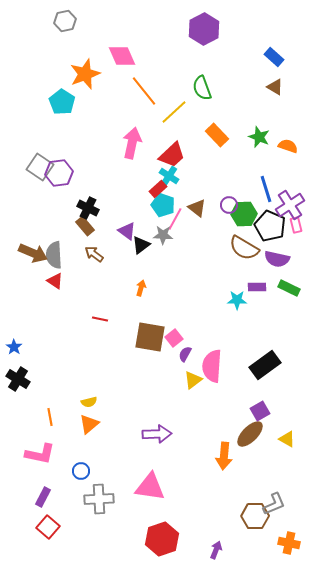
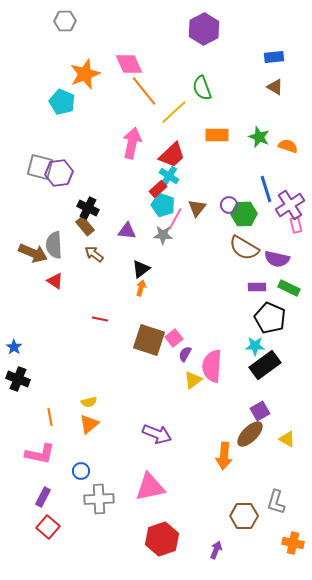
gray hexagon at (65, 21): rotated 10 degrees clockwise
pink diamond at (122, 56): moved 7 px right, 8 px down
blue rectangle at (274, 57): rotated 48 degrees counterclockwise
cyan pentagon at (62, 102): rotated 10 degrees counterclockwise
orange rectangle at (217, 135): rotated 45 degrees counterclockwise
gray square at (40, 167): rotated 20 degrees counterclockwise
brown triangle at (197, 208): rotated 30 degrees clockwise
black pentagon at (270, 226): moved 92 px down
purple triangle at (127, 231): rotated 30 degrees counterclockwise
black triangle at (141, 245): moved 24 px down
gray semicircle at (54, 255): moved 10 px up
cyan star at (237, 300): moved 18 px right, 46 px down
brown square at (150, 337): moved 1 px left, 3 px down; rotated 8 degrees clockwise
black cross at (18, 379): rotated 10 degrees counterclockwise
purple arrow at (157, 434): rotated 24 degrees clockwise
pink triangle at (150, 487): rotated 20 degrees counterclockwise
gray L-shape at (274, 504): moved 2 px right, 2 px up; rotated 130 degrees clockwise
brown hexagon at (255, 516): moved 11 px left
orange cross at (289, 543): moved 4 px right
